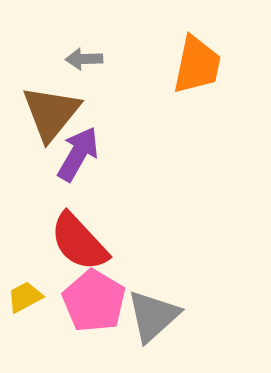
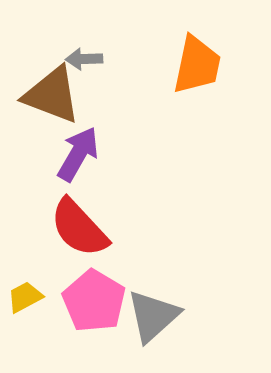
brown triangle: moved 1 px right, 18 px up; rotated 48 degrees counterclockwise
red semicircle: moved 14 px up
